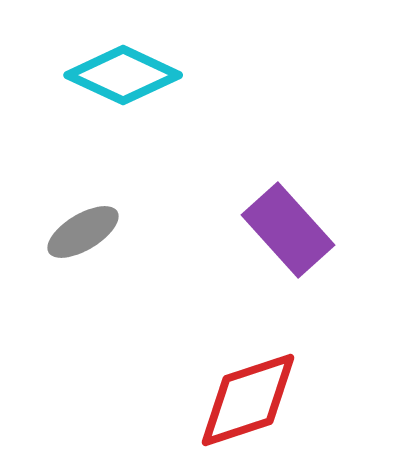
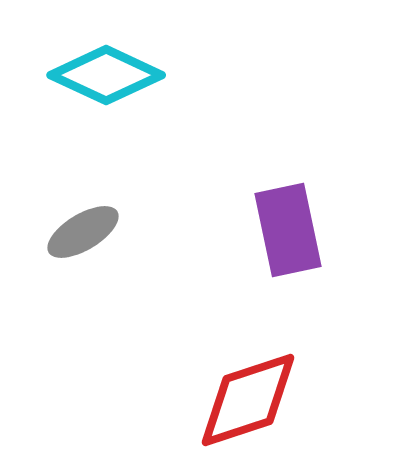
cyan diamond: moved 17 px left
purple rectangle: rotated 30 degrees clockwise
